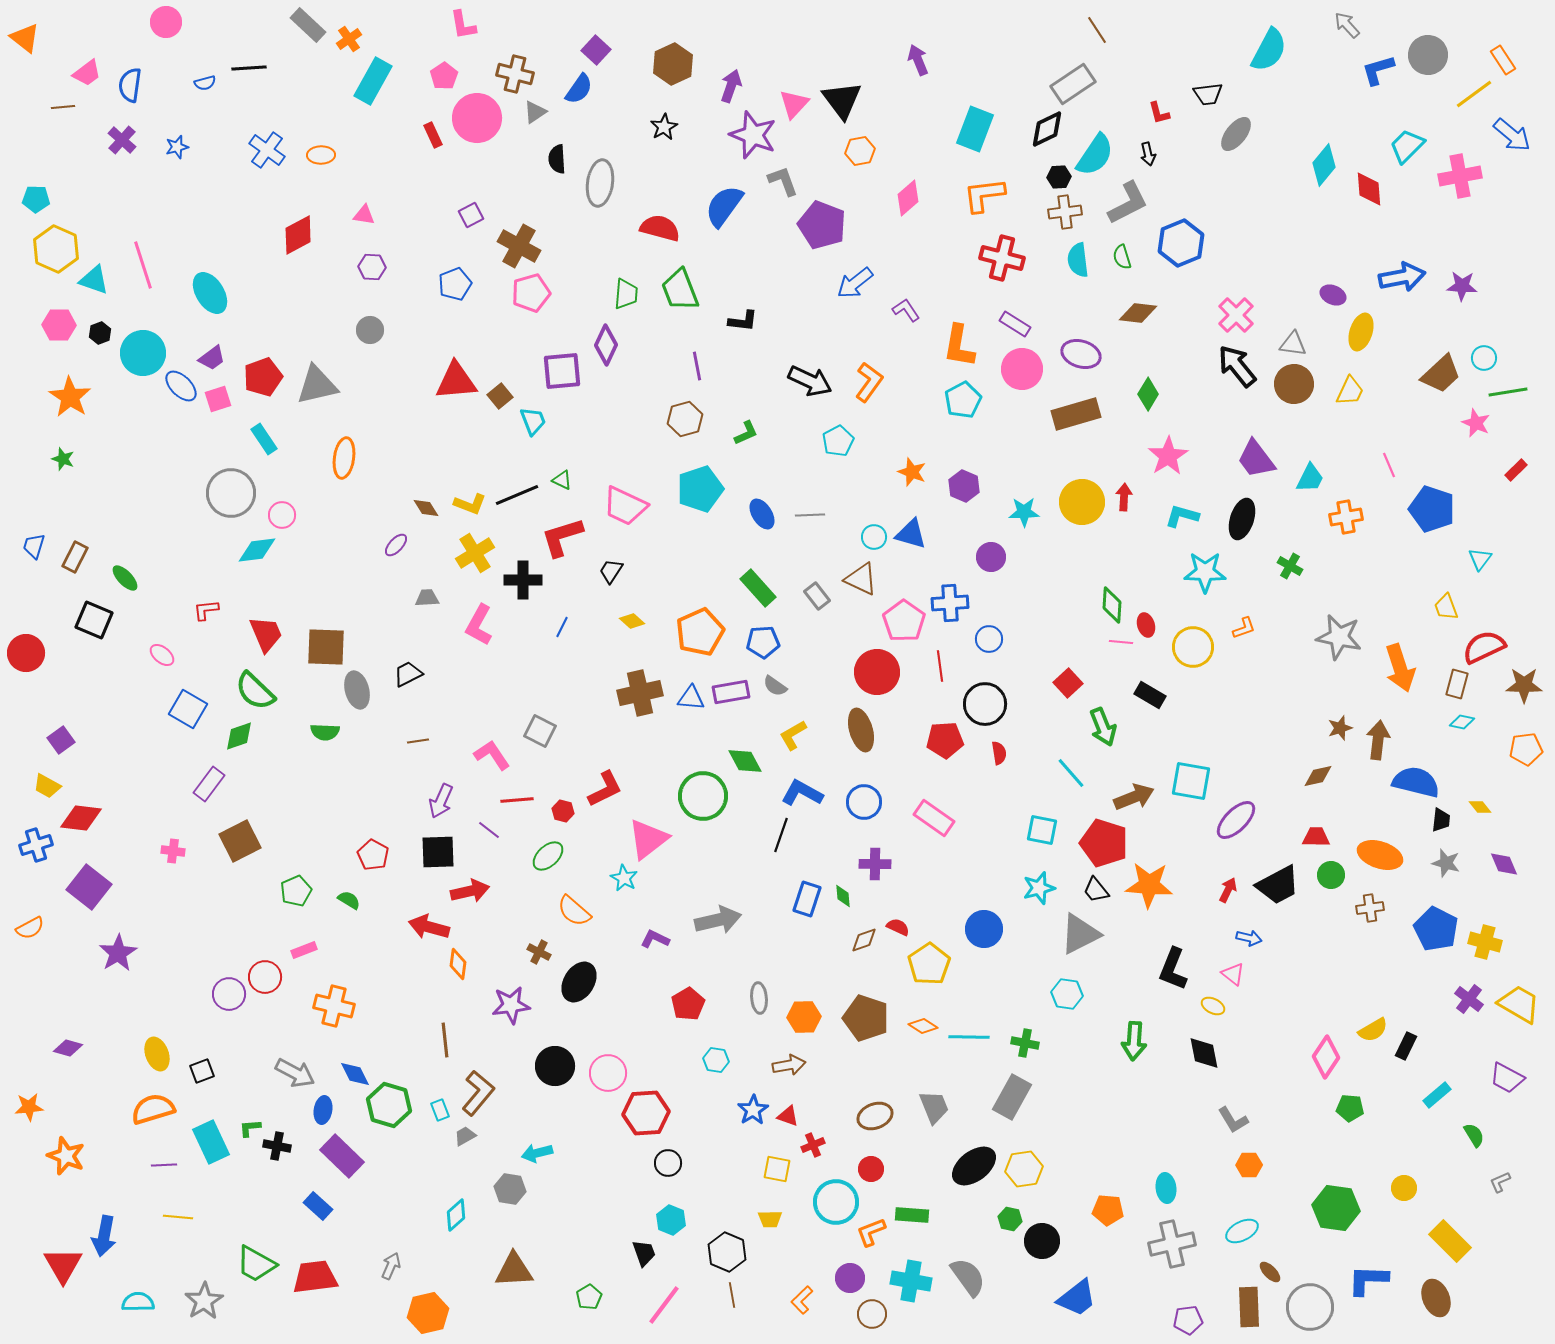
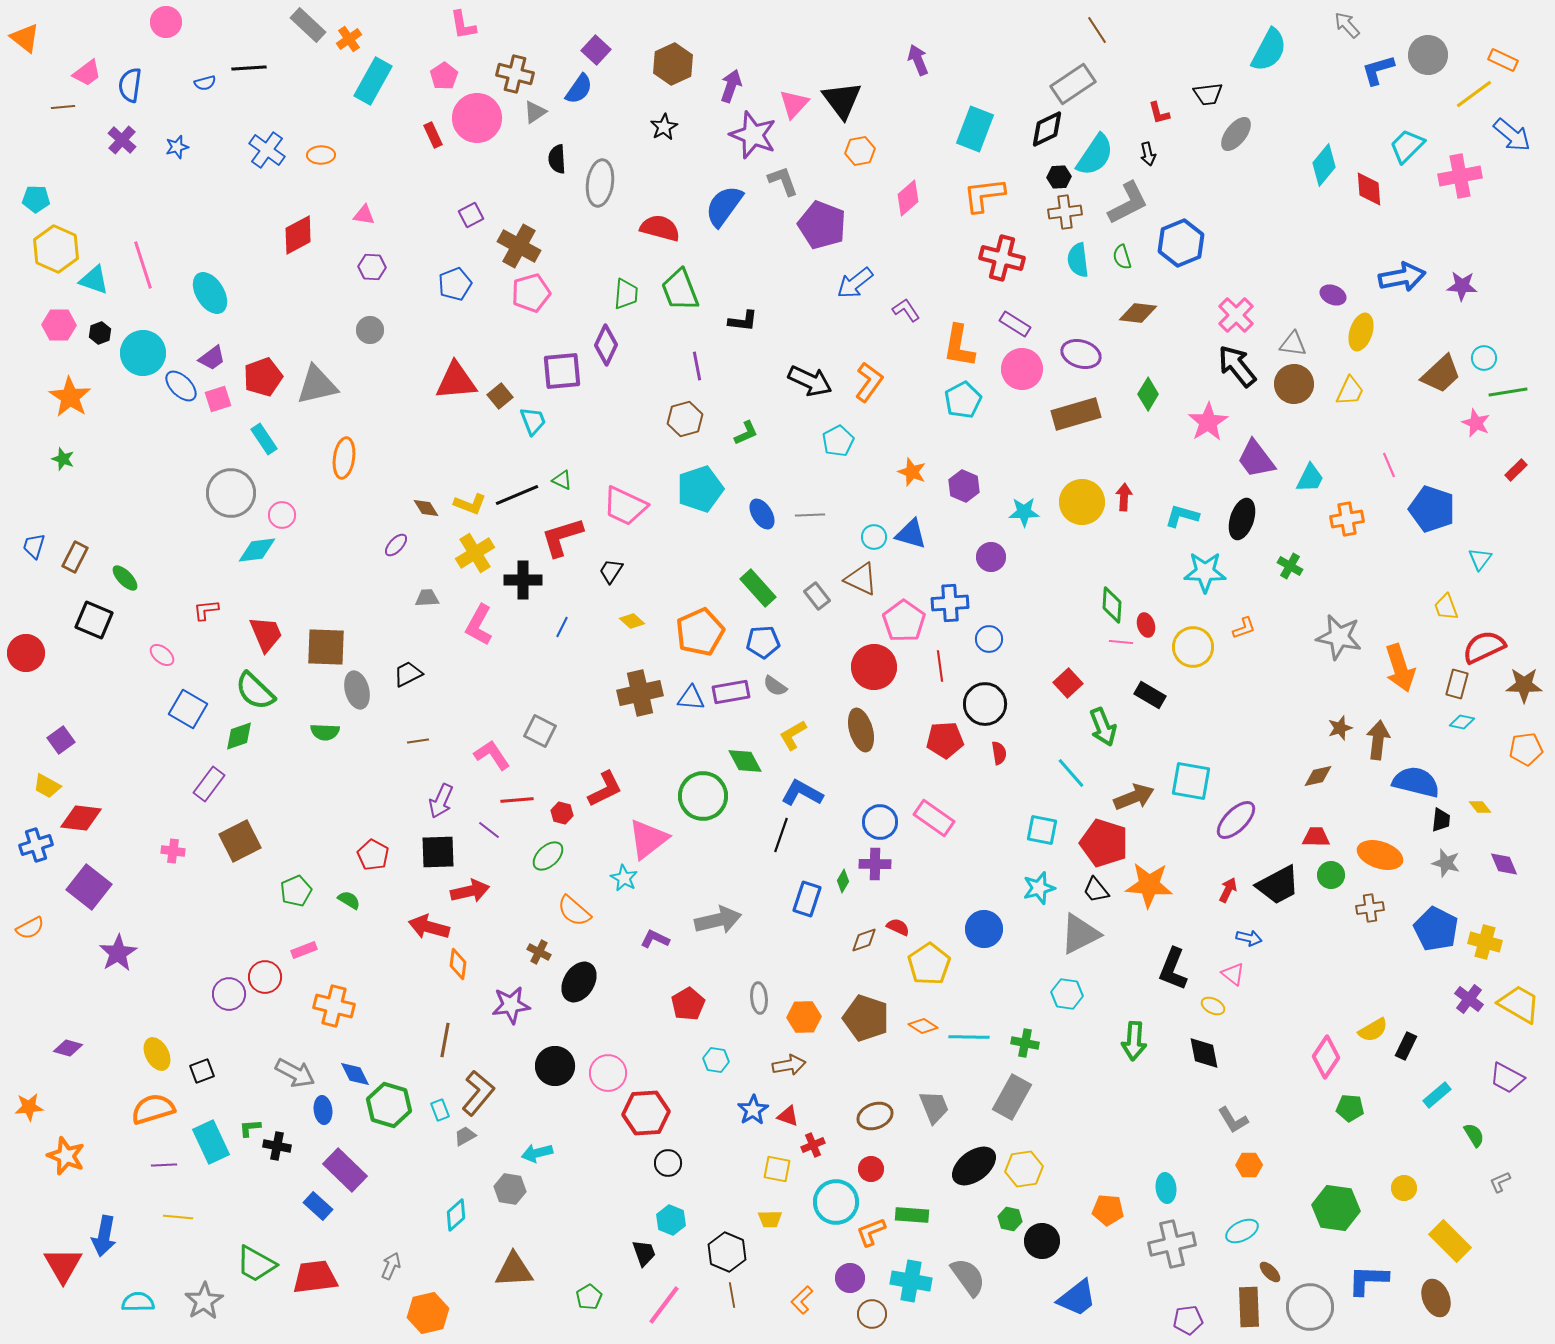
orange rectangle at (1503, 60): rotated 32 degrees counterclockwise
pink star at (1168, 456): moved 40 px right, 34 px up
orange cross at (1346, 517): moved 1 px right, 2 px down
red circle at (877, 672): moved 3 px left, 5 px up
blue circle at (864, 802): moved 16 px right, 20 px down
red hexagon at (563, 811): moved 1 px left, 2 px down
green diamond at (843, 896): moved 15 px up; rotated 35 degrees clockwise
brown line at (445, 1040): rotated 16 degrees clockwise
yellow ellipse at (157, 1054): rotated 8 degrees counterclockwise
blue ellipse at (323, 1110): rotated 16 degrees counterclockwise
purple rectangle at (342, 1156): moved 3 px right, 14 px down
